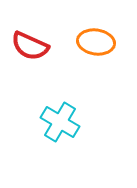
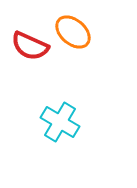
orange ellipse: moved 23 px left, 10 px up; rotated 33 degrees clockwise
